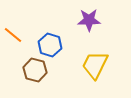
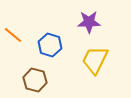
purple star: moved 2 px down
yellow trapezoid: moved 5 px up
brown hexagon: moved 10 px down
